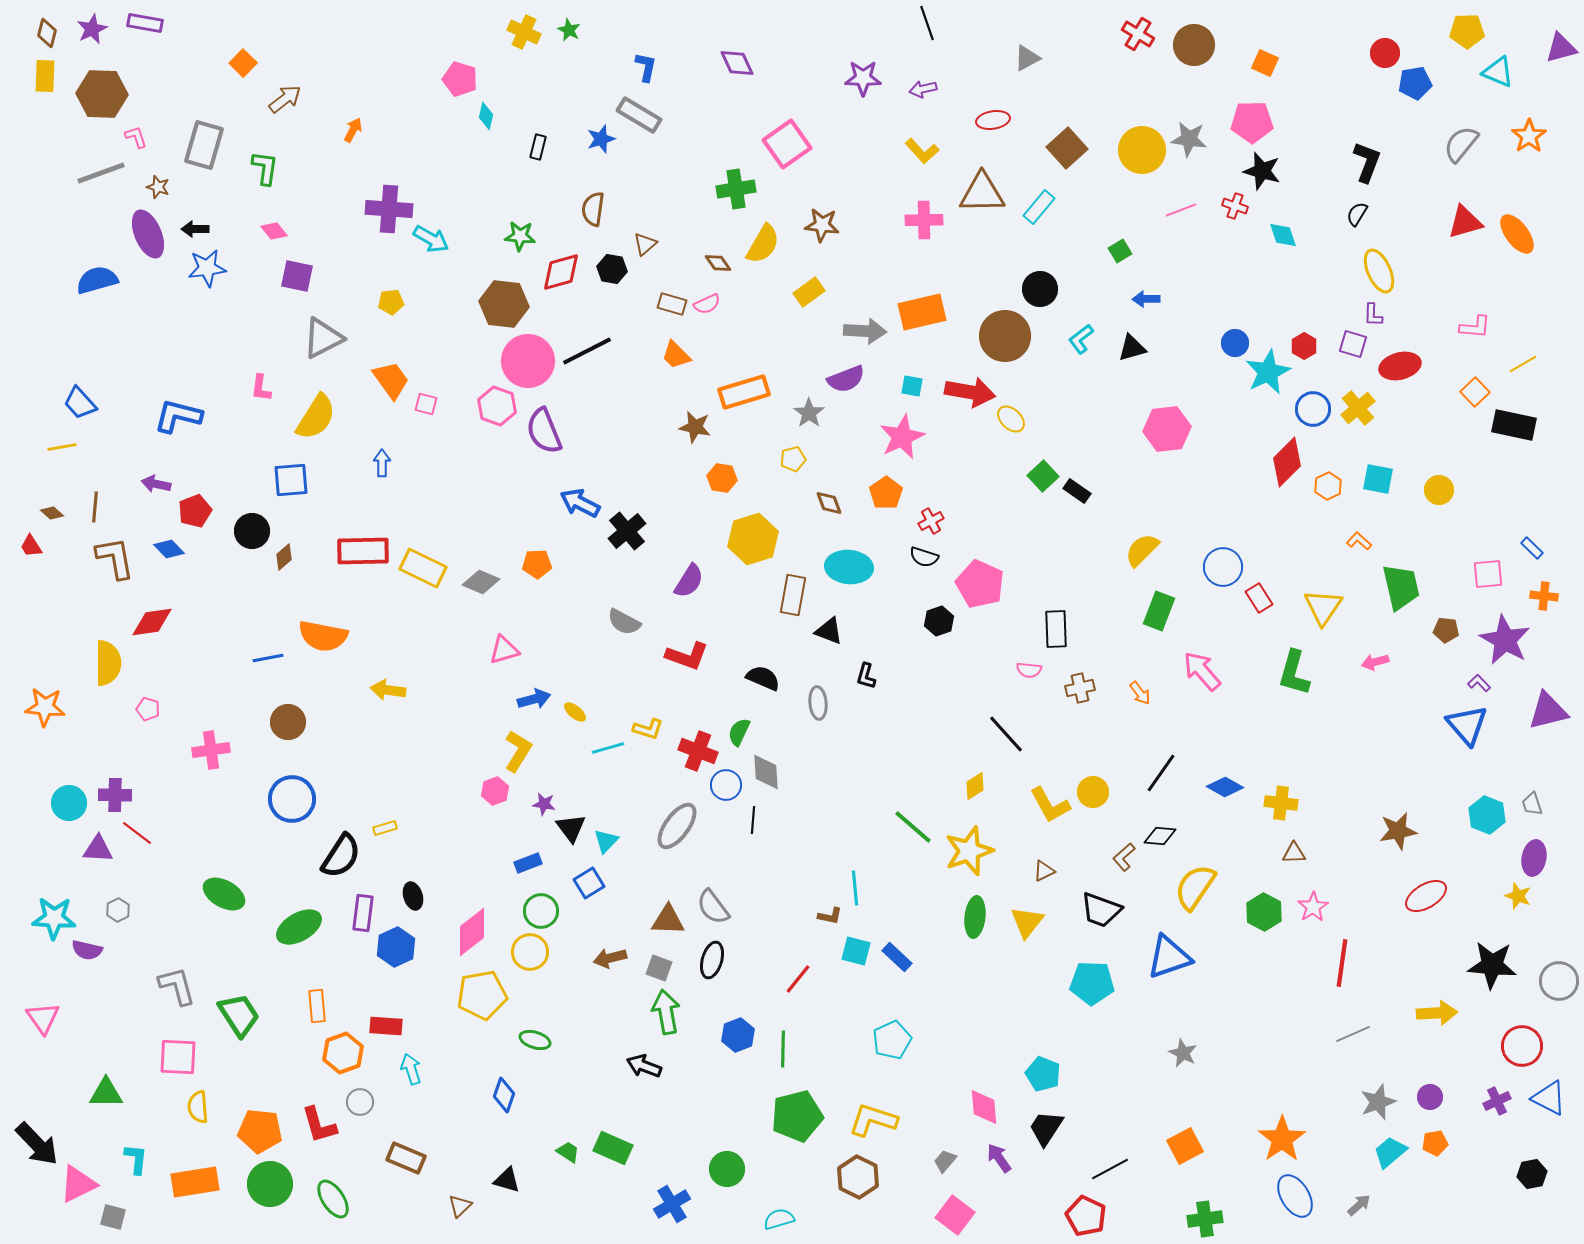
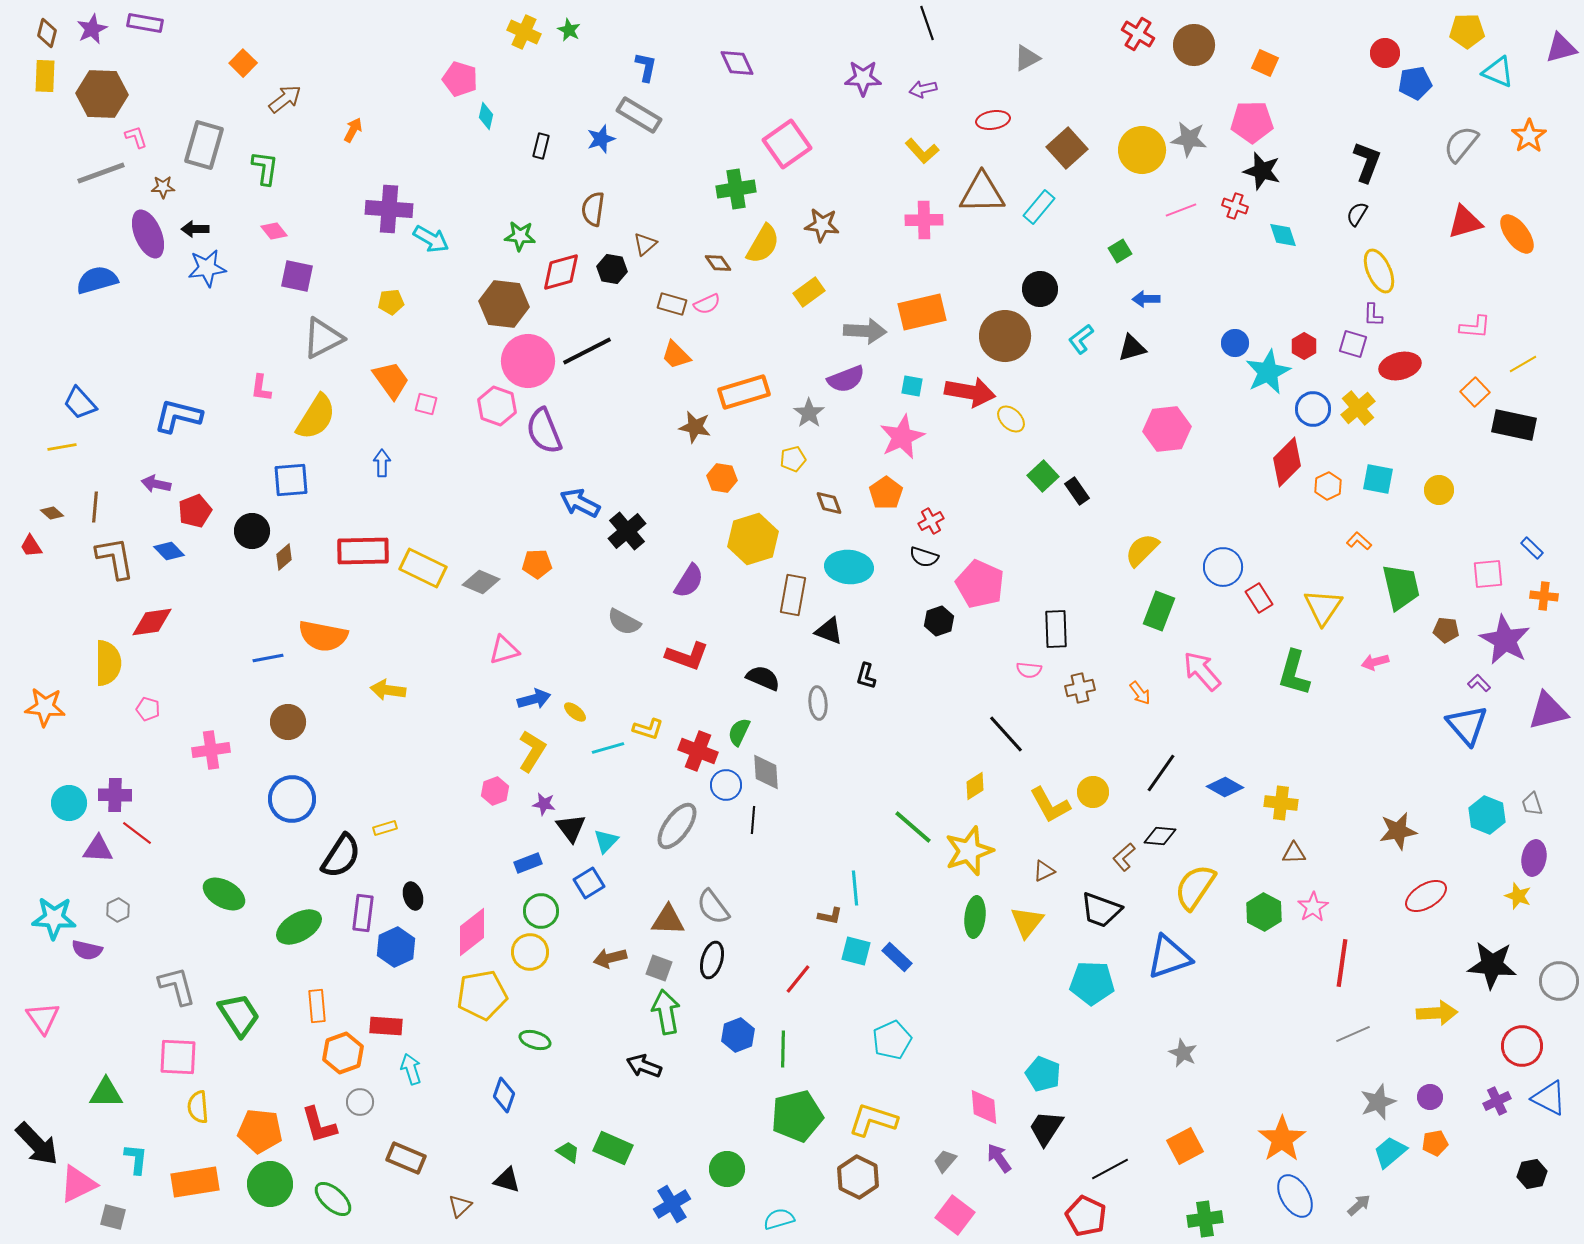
black rectangle at (538, 147): moved 3 px right, 1 px up
brown star at (158, 187): moved 5 px right; rotated 20 degrees counterclockwise
black rectangle at (1077, 491): rotated 20 degrees clockwise
blue diamond at (169, 549): moved 2 px down
yellow L-shape at (518, 751): moved 14 px right
green ellipse at (333, 1199): rotated 15 degrees counterclockwise
